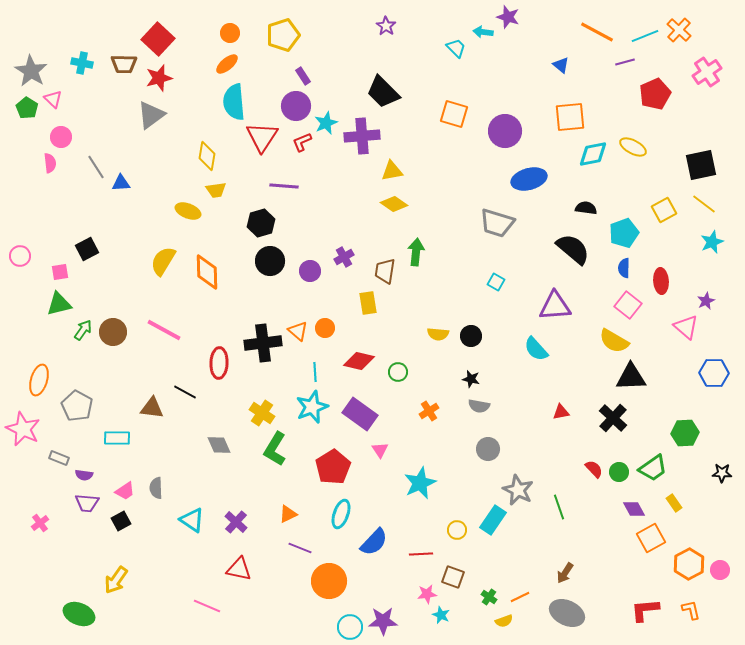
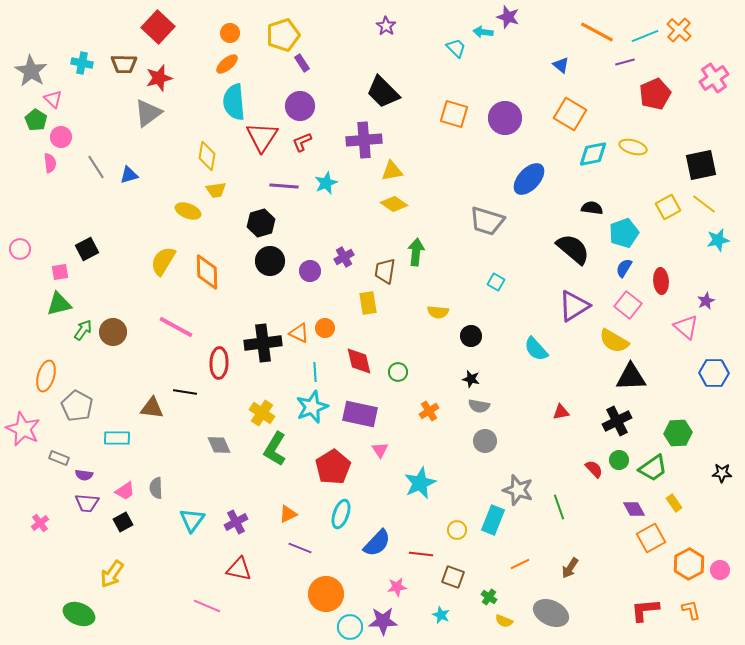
red square at (158, 39): moved 12 px up
pink cross at (707, 72): moved 7 px right, 6 px down
purple rectangle at (303, 76): moved 1 px left, 13 px up
purple circle at (296, 106): moved 4 px right
green pentagon at (27, 108): moved 9 px right, 12 px down
gray triangle at (151, 115): moved 3 px left, 2 px up
orange square at (570, 117): moved 3 px up; rotated 36 degrees clockwise
cyan star at (326, 123): moved 60 px down
purple circle at (505, 131): moved 13 px up
purple cross at (362, 136): moved 2 px right, 4 px down
yellow ellipse at (633, 147): rotated 12 degrees counterclockwise
blue ellipse at (529, 179): rotated 32 degrees counterclockwise
blue triangle at (121, 183): moved 8 px right, 8 px up; rotated 12 degrees counterclockwise
black semicircle at (586, 208): moved 6 px right
yellow square at (664, 210): moved 4 px right, 3 px up
gray trapezoid at (497, 223): moved 10 px left, 2 px up
cyan star at (712, 242): moved 6 px right, 2 px up; rotated 10 degrees clockwise
pink circle at (20, 256): moved 7 px up
blue semicircle at (624, 268): rotated 30 degrees clockwise
purple triangle at (555, 306): moved 19 px right; rotated 28 degrees counterclockwise
pink line at (164, 330): moved 12 px right, 3 px up
orange triangle at (298, 331): moved 1 px right, 2 px down; rotated 15 degrees counterclockwise
yellow semicircle at (438, 334): moved 22 px up
red diamond at (359, 361): rotated 64 degrees clockwise
orange ellipse at (39, 380): moved 7 px right, 4 px up
black line at (185, 392): rotated 20 degrees counterclockwise
purple rectangle at (360, 414): rotated 24 degrees counterclockwise
black cross at (613, 418): moved 4 px right, 3 px down; rotated 20 degrees clockwise
green hexagon at (685, 433): moved 7 px left
gray circle at (488, 449): moved 3 px left, 8 px up
green circle at (619, 472): moved 12 px up
gray star at (518, 490): rotated 8 degrees counterclockwise
cyan triangle at (192, 520): rotated 32 degrees clockwise
cyan rectangle at (493, 520): rotated 12 degrees counterclockwise
black square at (121, 521): moved 2 px right, 1 px down
purple cross at (236, 522): rotated 20 degrees clockwise
blue semicircle at (374, 542): moved 3 px right, 1 px down
red line at (421, 554): rotated 10 degrees clockwise
brown arrow at (565, 573): moved 5 px right, 5 px up
yellow arrow at (116, 580): moved 4 px left, 6 px up
orange circle at (329, 581): moved 3 px left, 13 px down
pink star at (427, 594): moved 30 px left, 7 px up
orange line at (520, 597): moved 33 px up
gray ellipse at (567, 613): moved 16 px left
yellow semicircle at (504, 621): rotated 42 degrees clockwise
